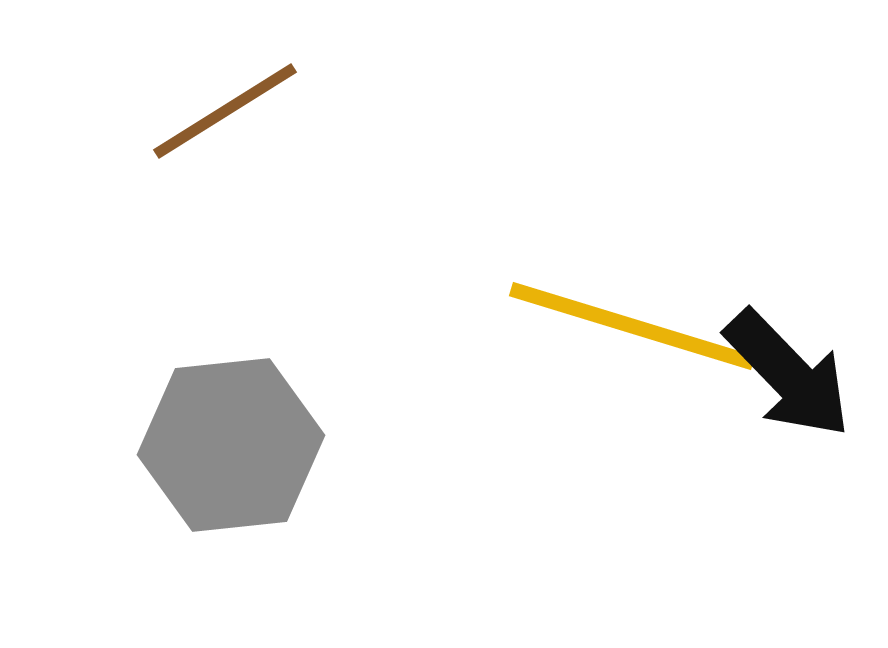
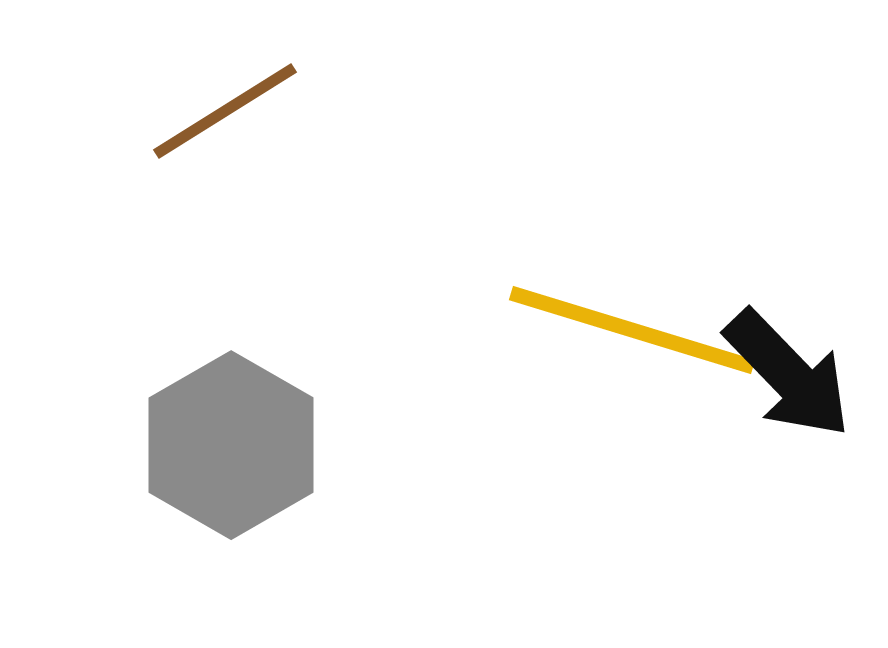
yellow line: moved 4 px down
gray hexagon: rotated 24 degrees counterclockwise
